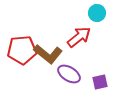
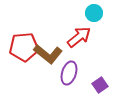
cyan circle: moved 3 px left
red pentagon: moved 2 px right, 3 px up
purple ellipse: moved 1 px up; rotated 75 degrees clockwise
purple square: moved 3 px down; rotated 21 degrees counterclockwise
